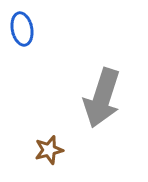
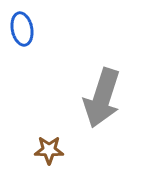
brown star: rotated 16 degrees clockwise
